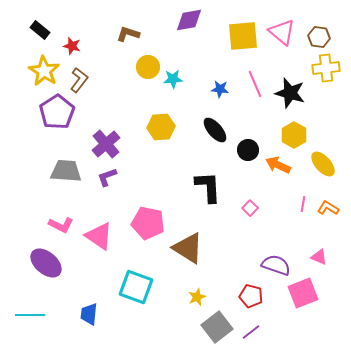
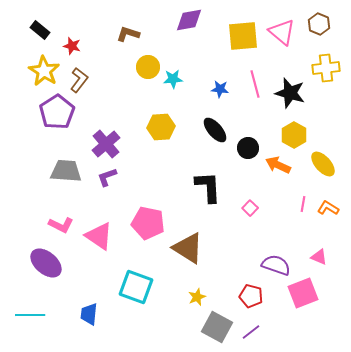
brown hexagon at (319, 37): moved 13 px up; rotated 15 degrees clockwise
pink line at (255, 84): rotated 8 degrees clockwise
black circle at (248, 150): moved 2 px up
gray square at (217, 327): rotated 24 degrees counterclockwise
